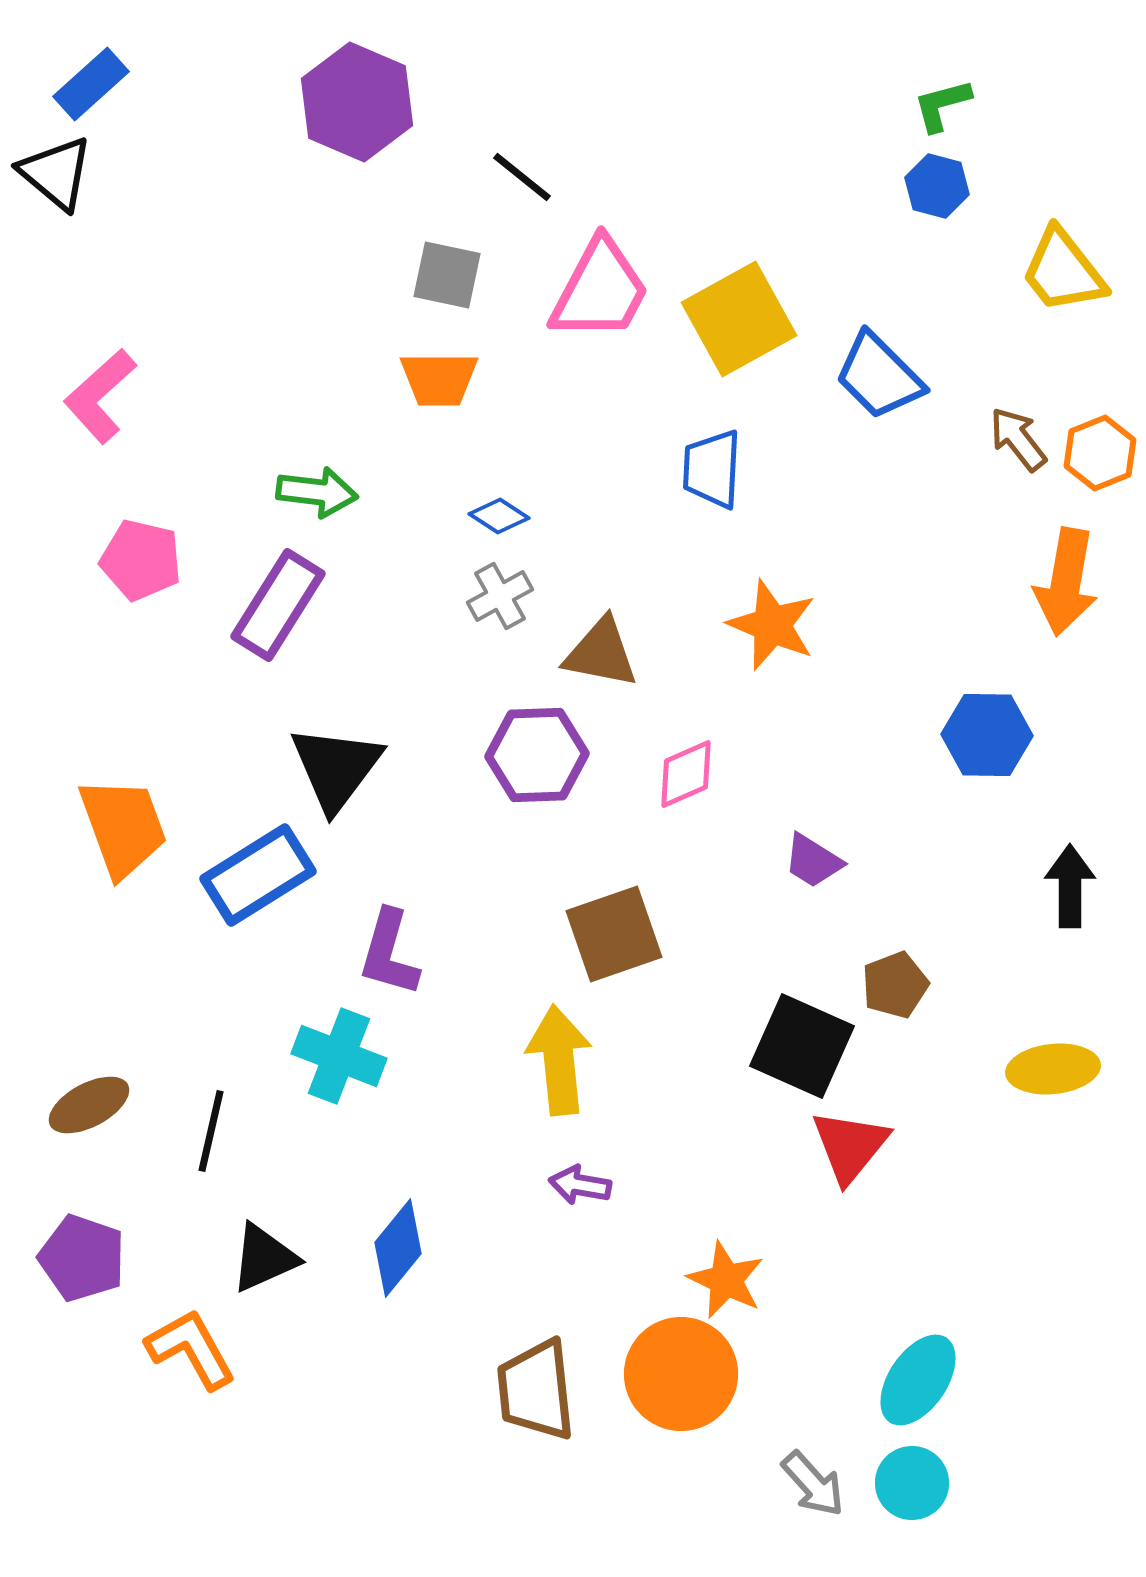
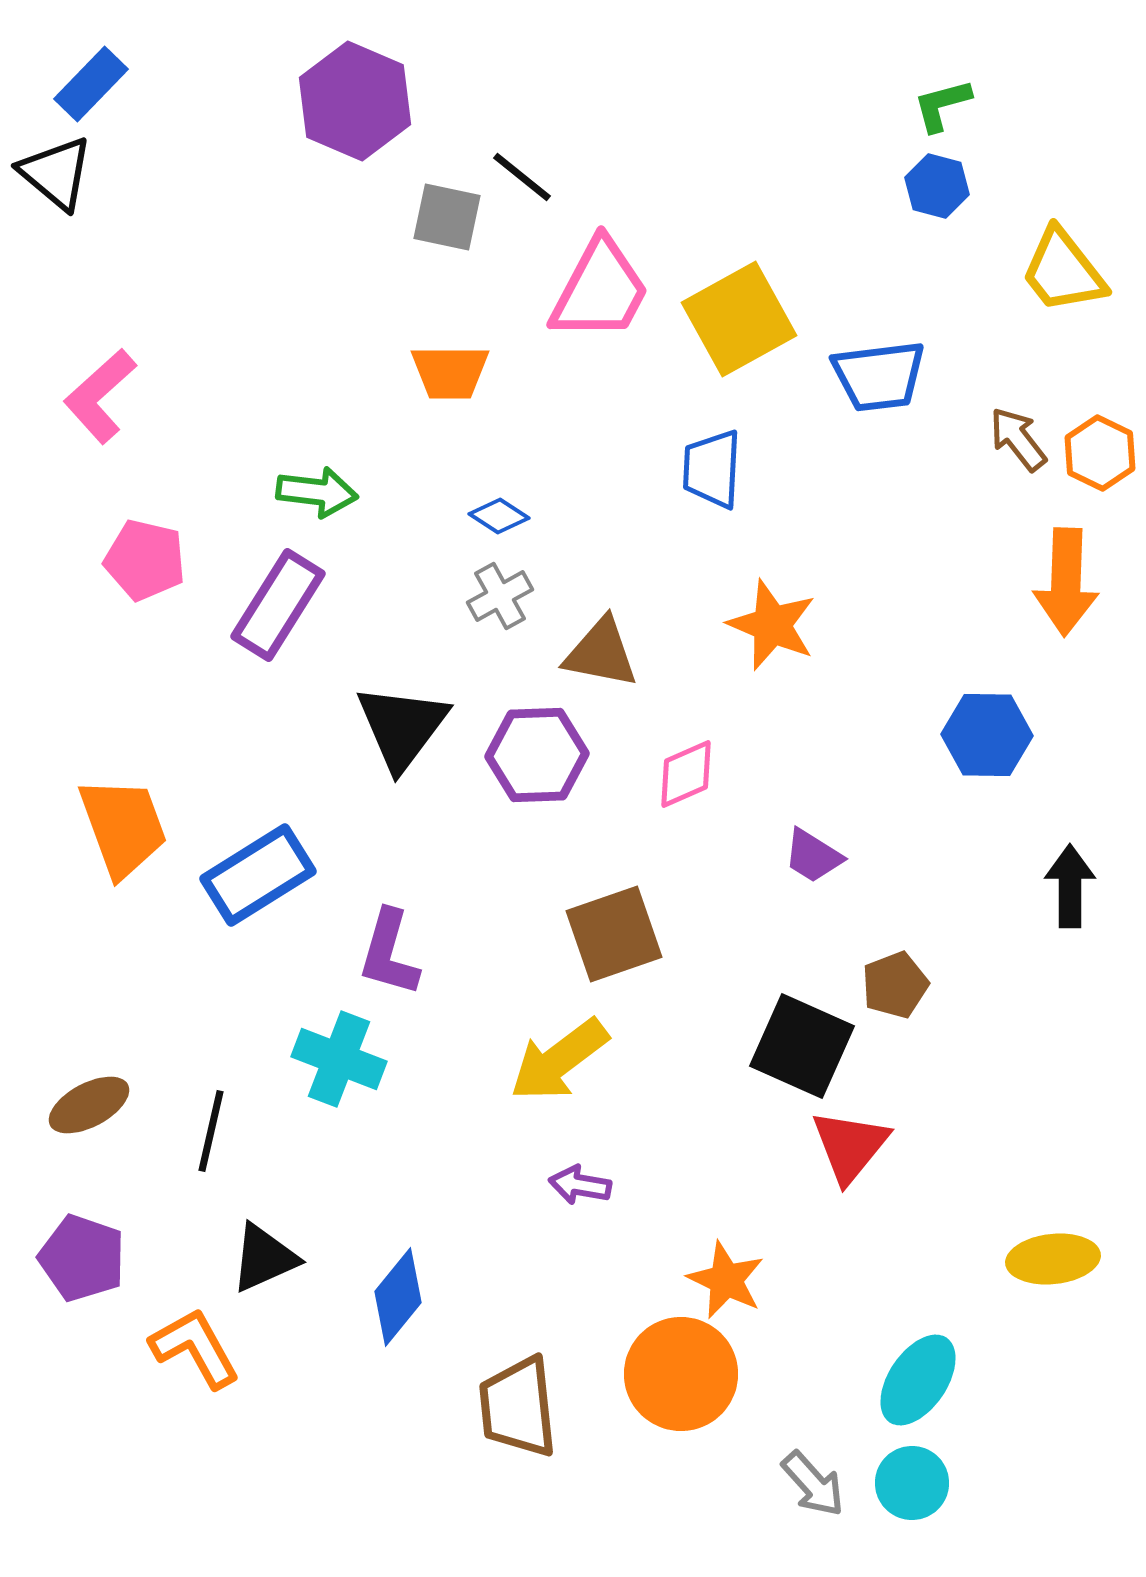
blue rectangle at (91, 84): rotated 4 degrees counterclockwise
purple hexagon at (357, 102): moved 2 px left, 1 px up
gray square at (447, 275): moved 58 px up
blue trapezoid at (879, 376): rotated 52 degrees counterclockwise
orange trapezoid at (439, 379): moved 11 px right, 7 px up
orange hexagon at (1100, 453): rotated 12 degrees counterclockwise
pink pentagon at (141, 560): moved 4 px right
orange arrow at (1066, 582): rotated 8 degrees counterclockwise
black triangle at (336, 768): moved 66 px right, 41 px up
purple trapezoid at (813, 861): moved 5 px up
cyan cross at (339, 1056): moved 3 px down
yellow arrow at (559, 1060): rotated 121 degrees counterclockwise
yellow ellipse at (1053, 1069): moved 190 px down
blue diamond at (398, 1248): moved 49 px down
orange L-shape at (191, 1349): moved 4 px right, 1 px up
brown trapezoid at (536, 1390): moved 18 px left, 17 px down
